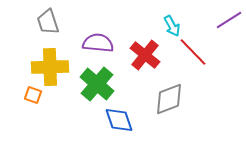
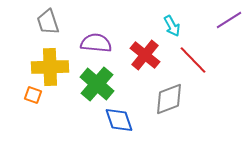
purple semicircle: moved 2 px left
red line: moved 8 px down
